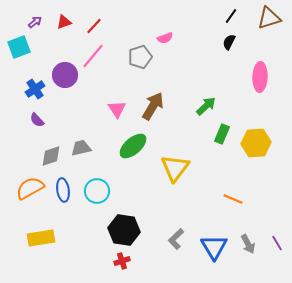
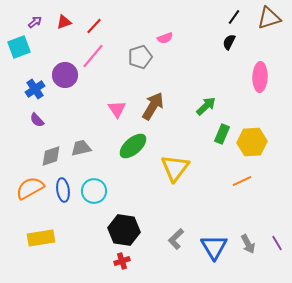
black line: moved 3 px right, 1 px down
yellow hexagon: moved 4 px left, 1 px up
cyan circle: moved 3 px left
orange line: moved 9 px right, 18 px up; rotated 48 degrees counterclockwise
